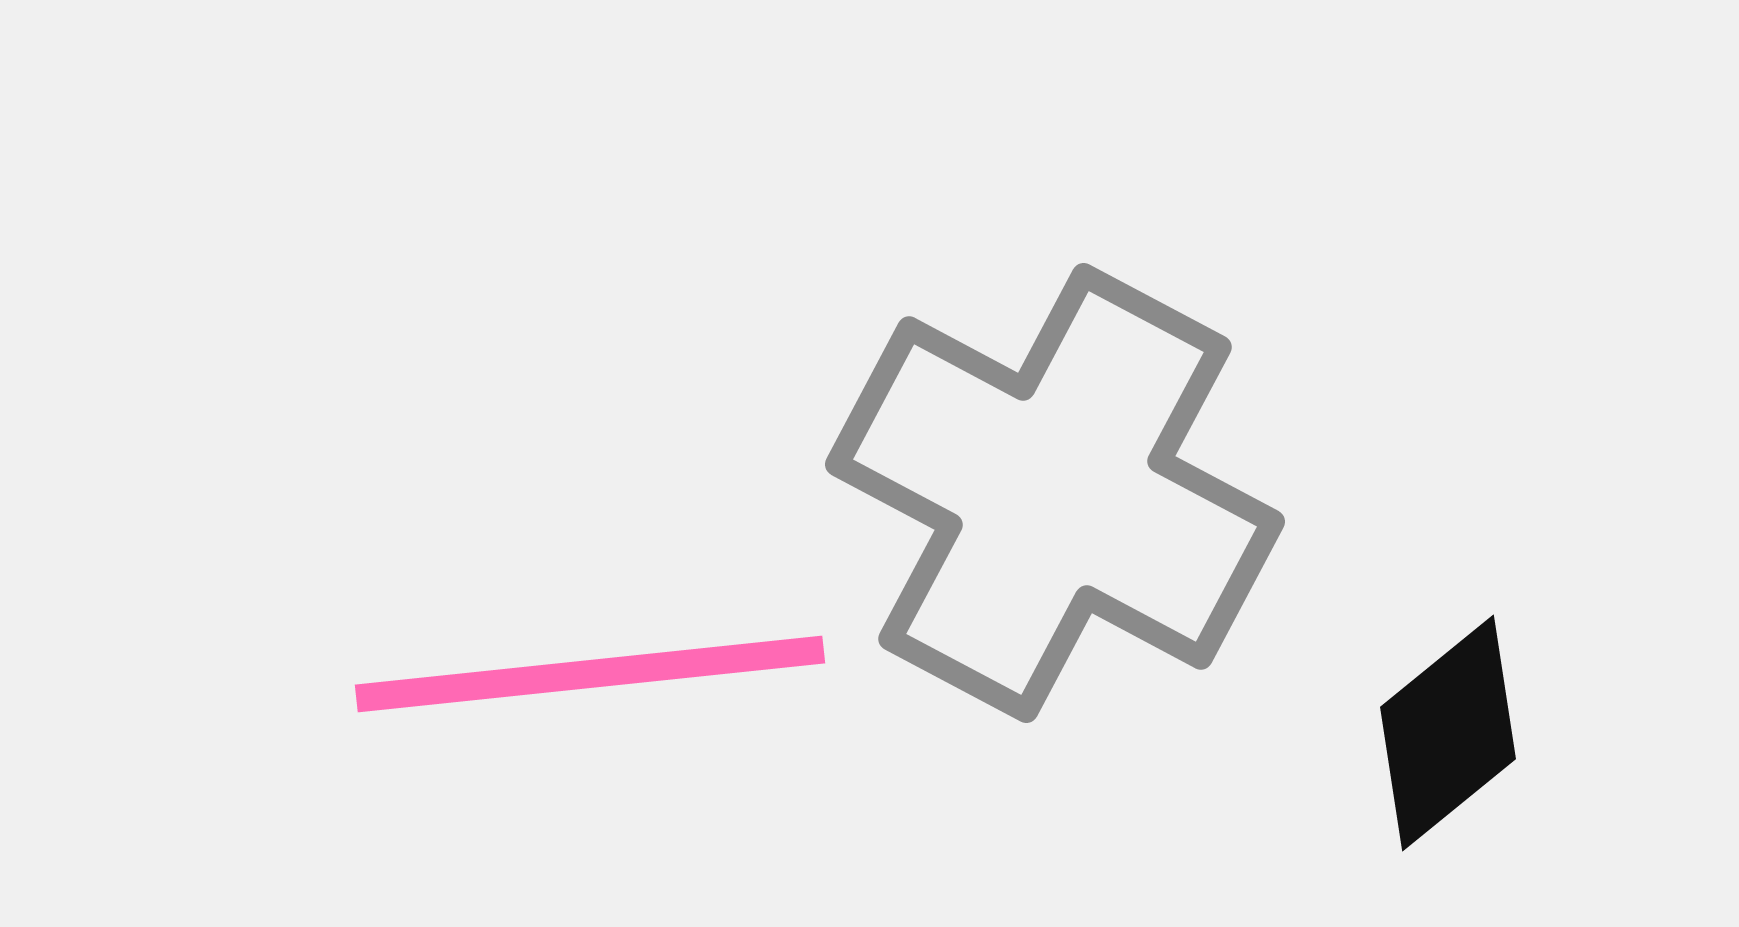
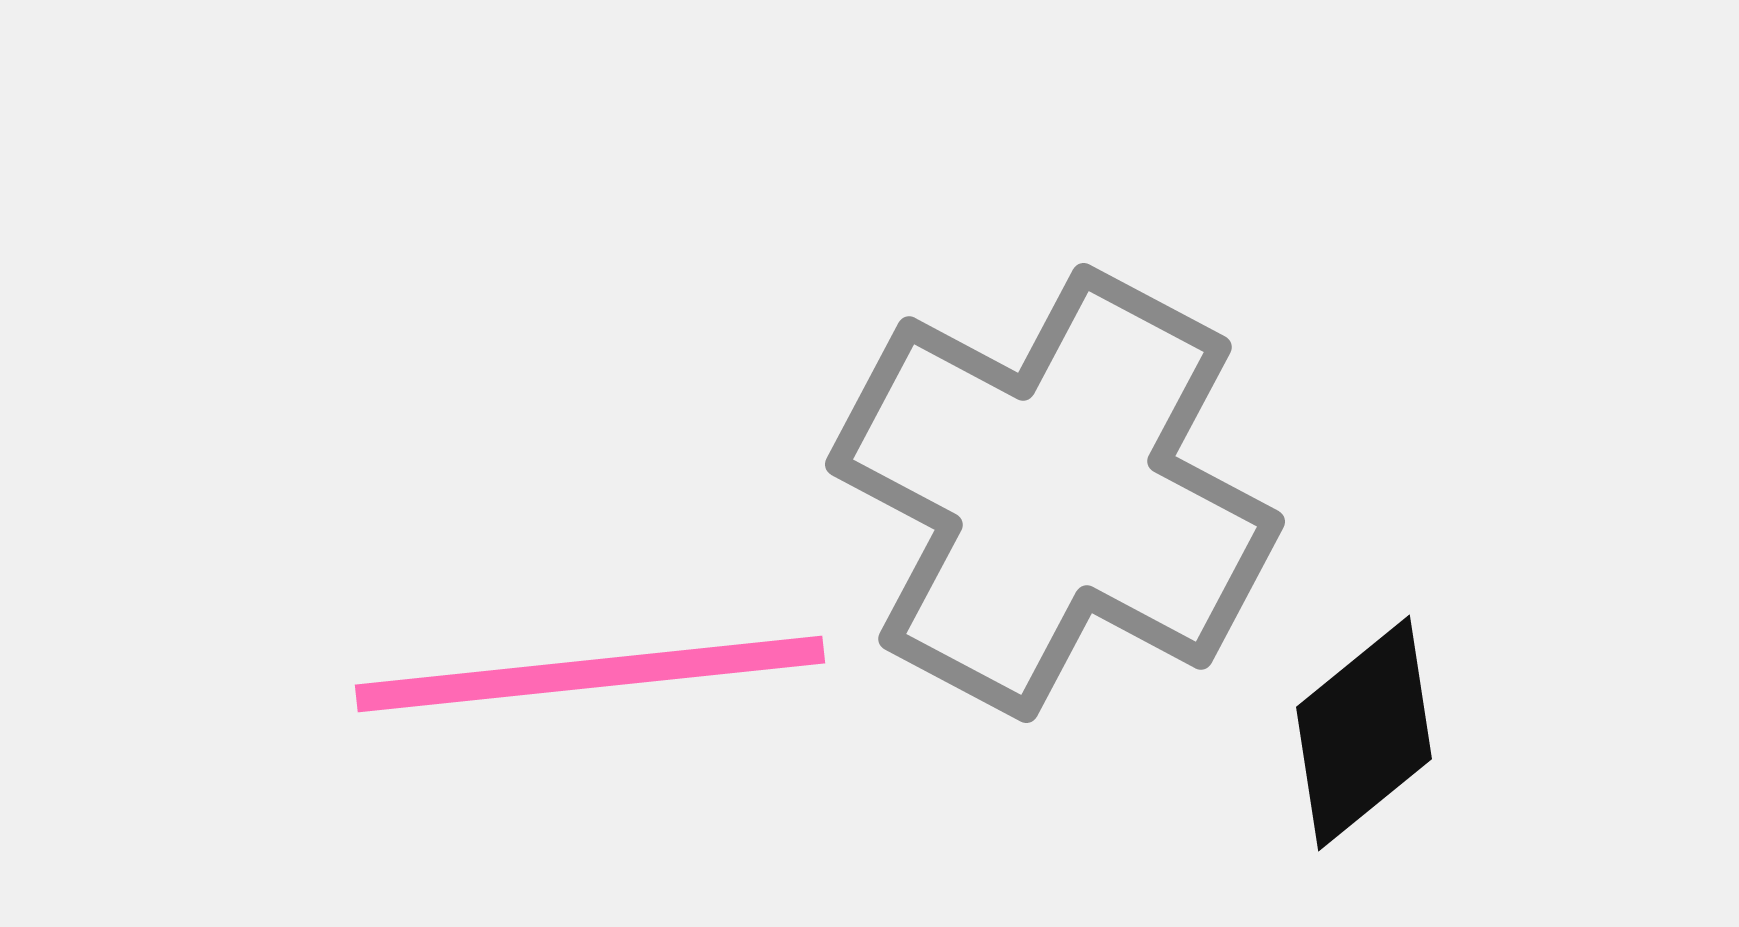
black diamond: moved 84 px left
